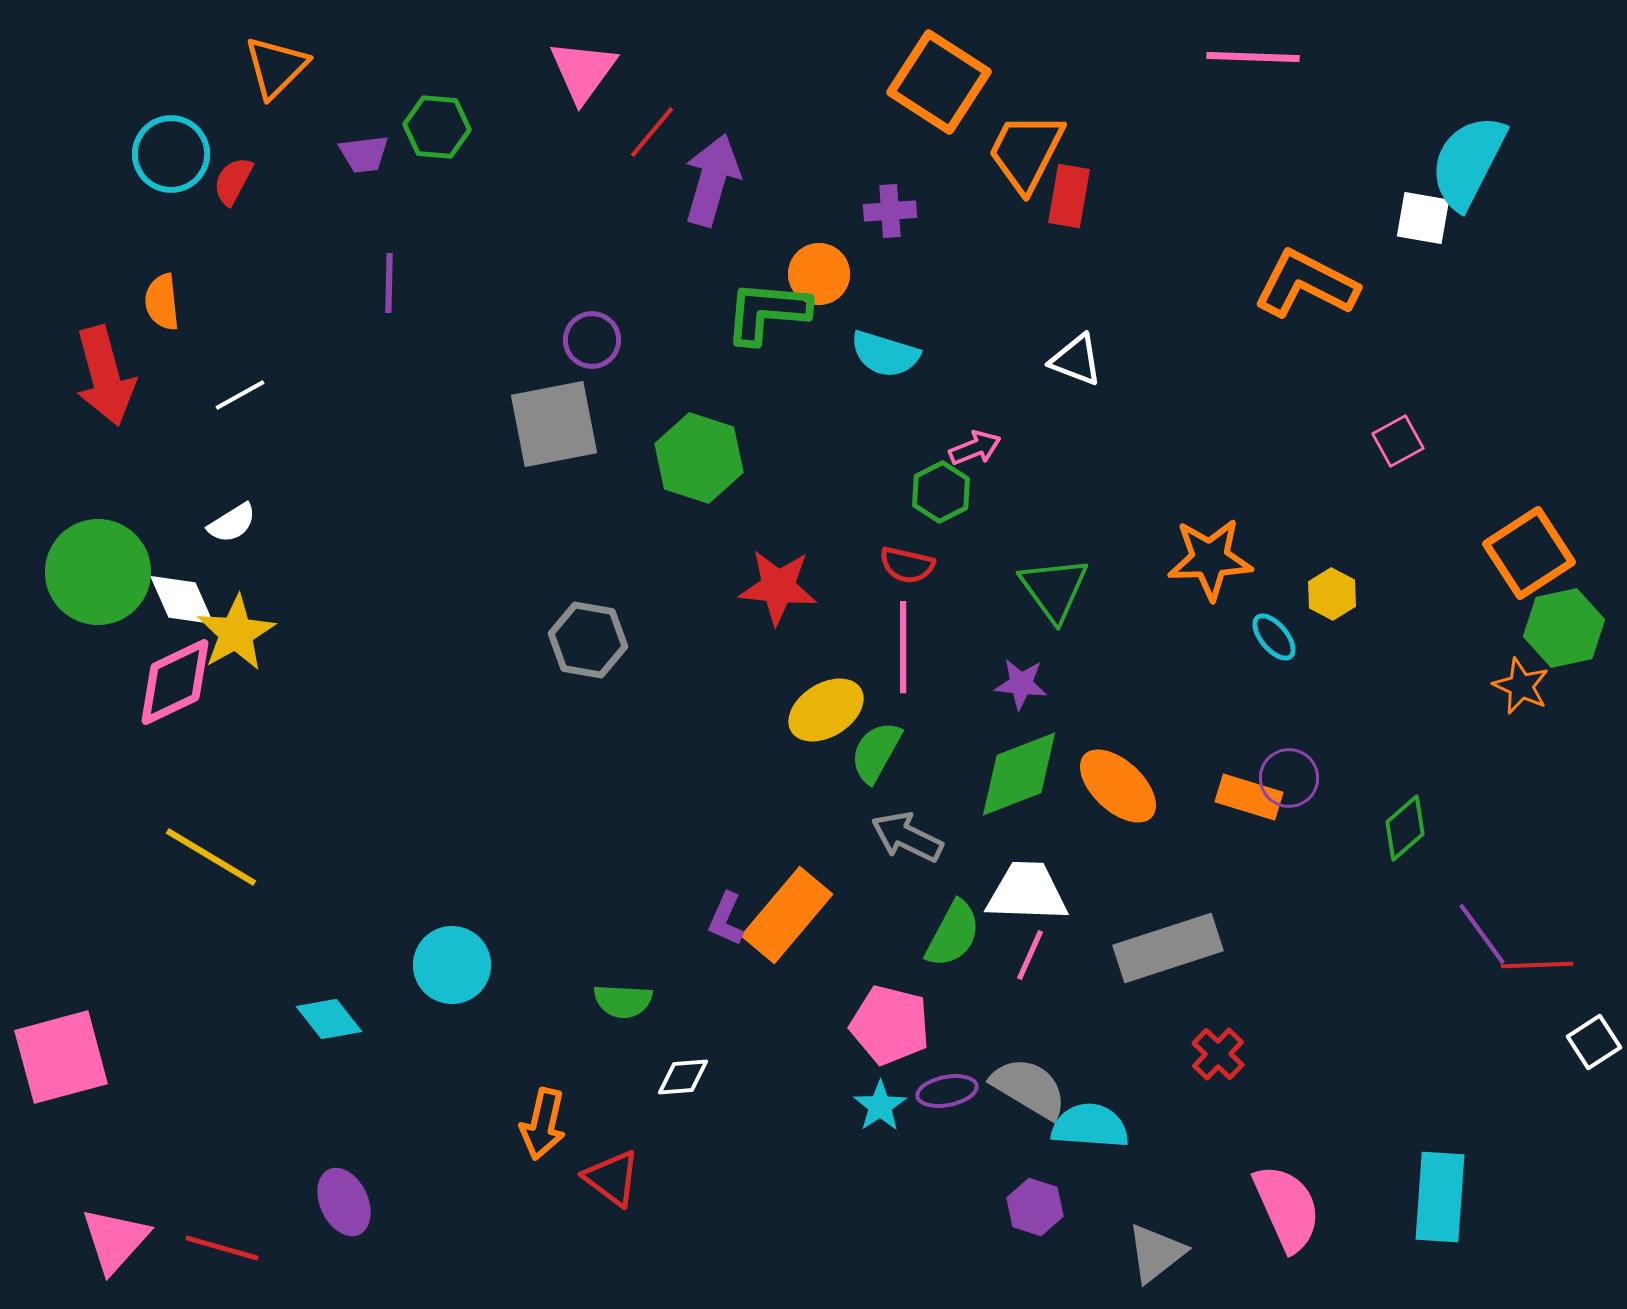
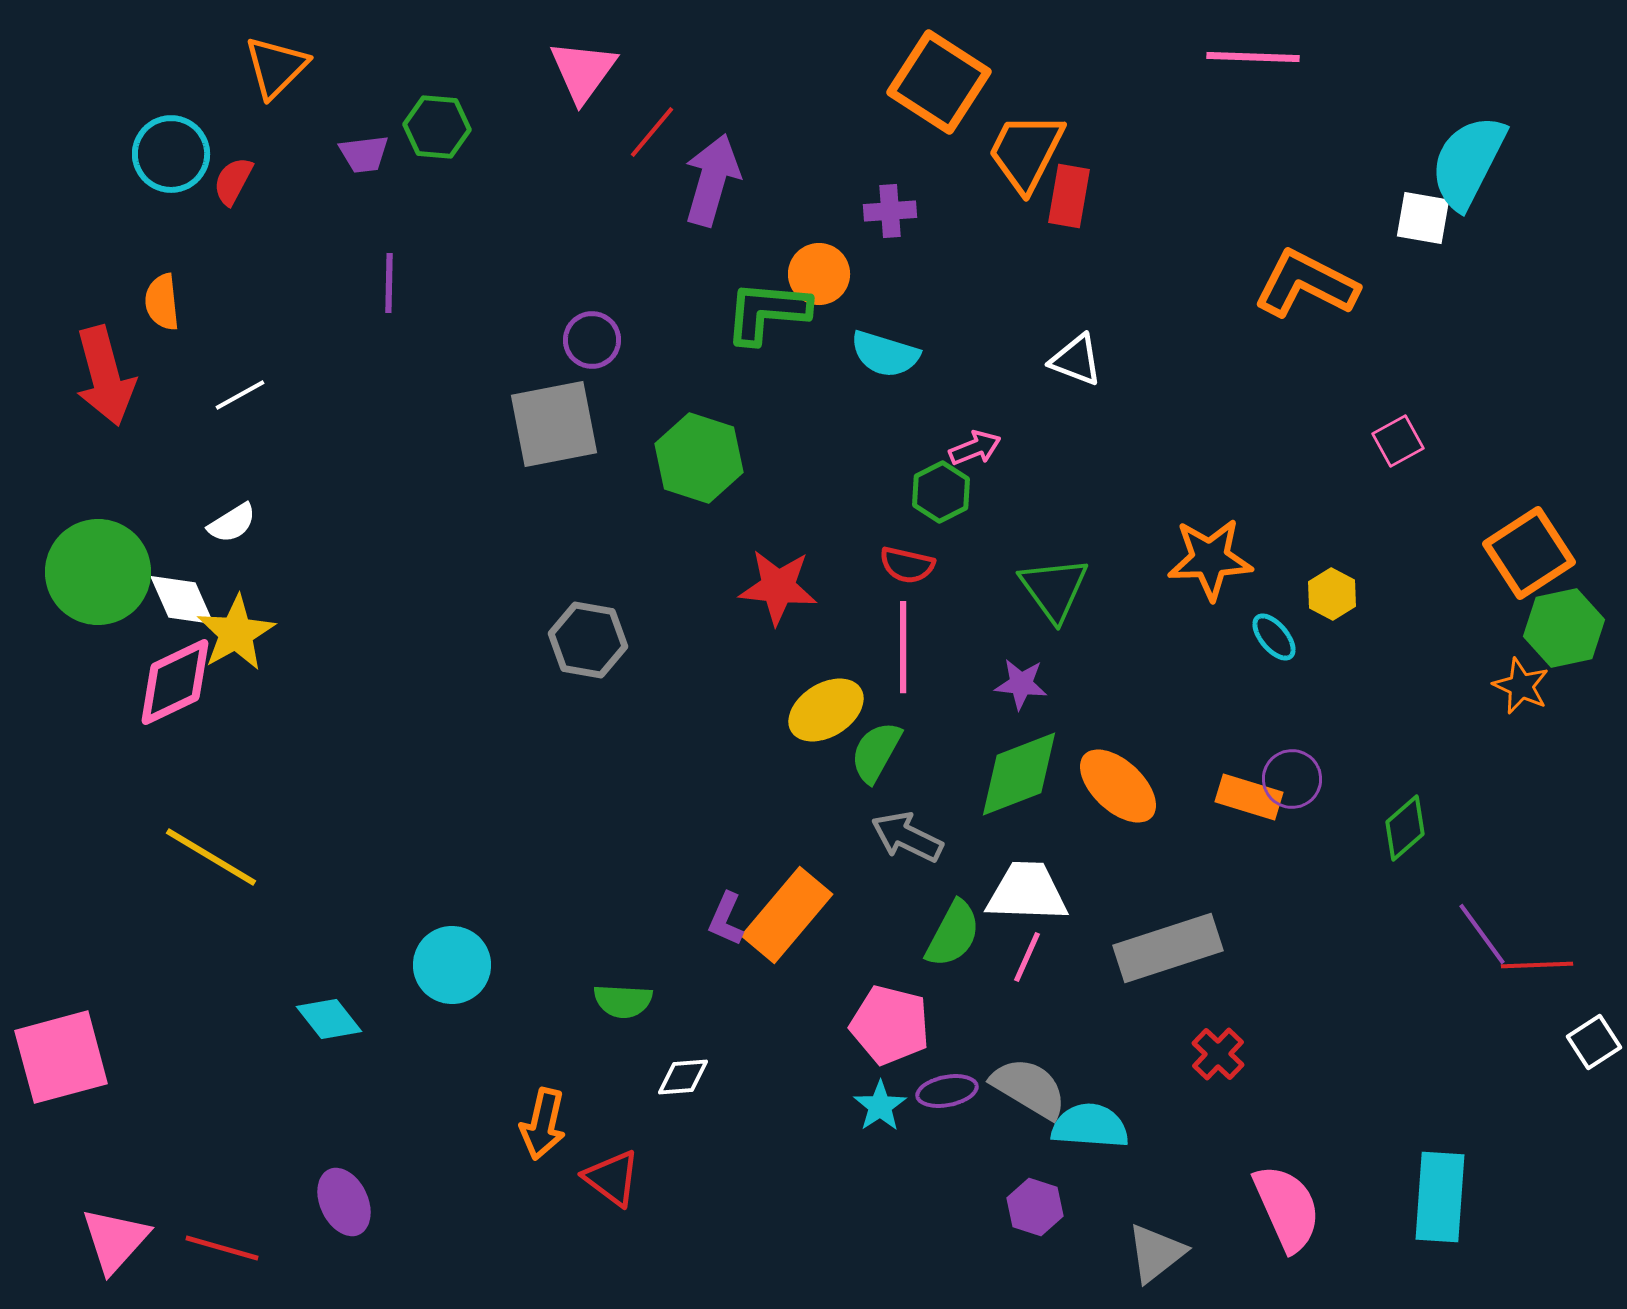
purple circle at (1289, 778): moved 3 px right, 1 px down
pink line at (1030, 955): moved 3 px left, 2 px down
